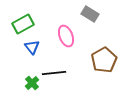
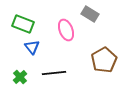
green rectangle: rotated 50 degrees clockwise
pink ellipse: moved 6 px up
green cross: moved 12 px left, 6 px up
